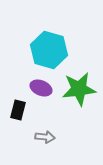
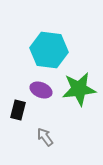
cyan hexagon: rotated 9 degrees counterclockwise
purple ellipse: moved 2 px down
gray arrow: rotated 132 degrees counterclockwise
